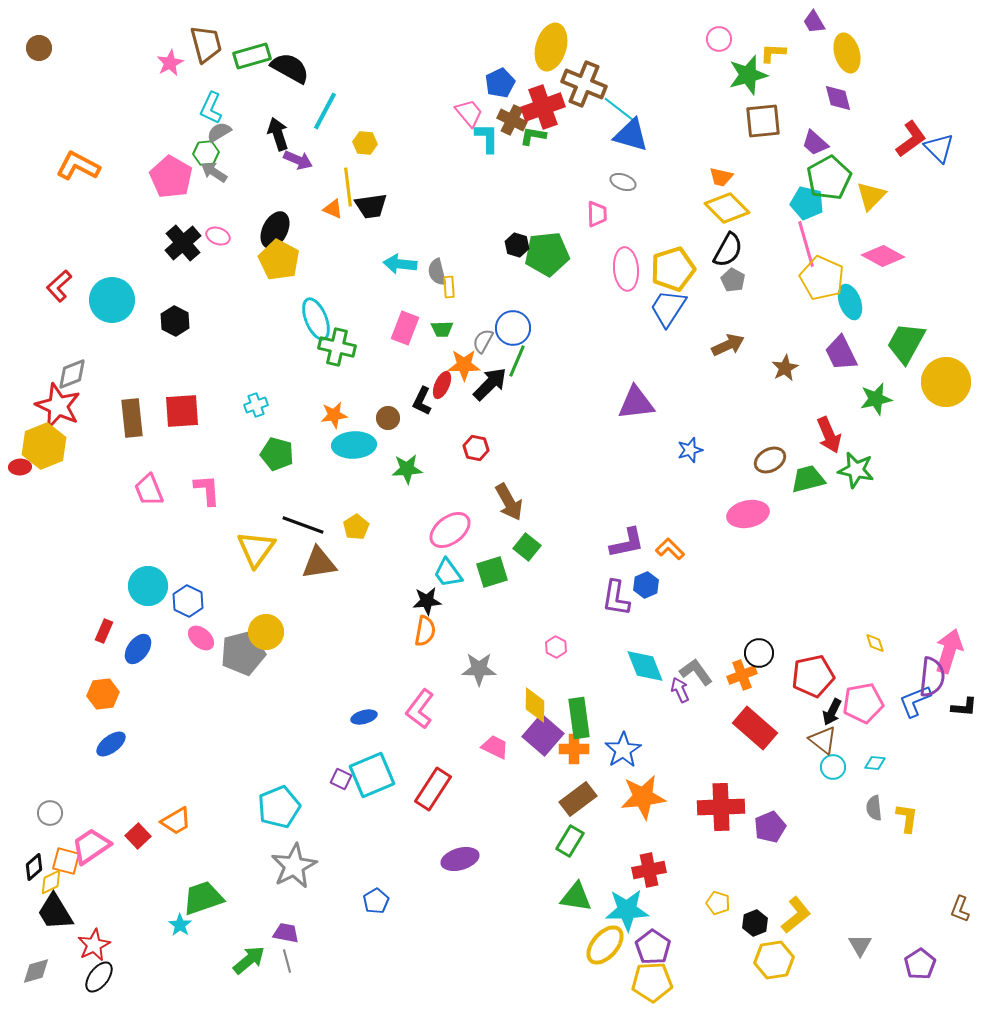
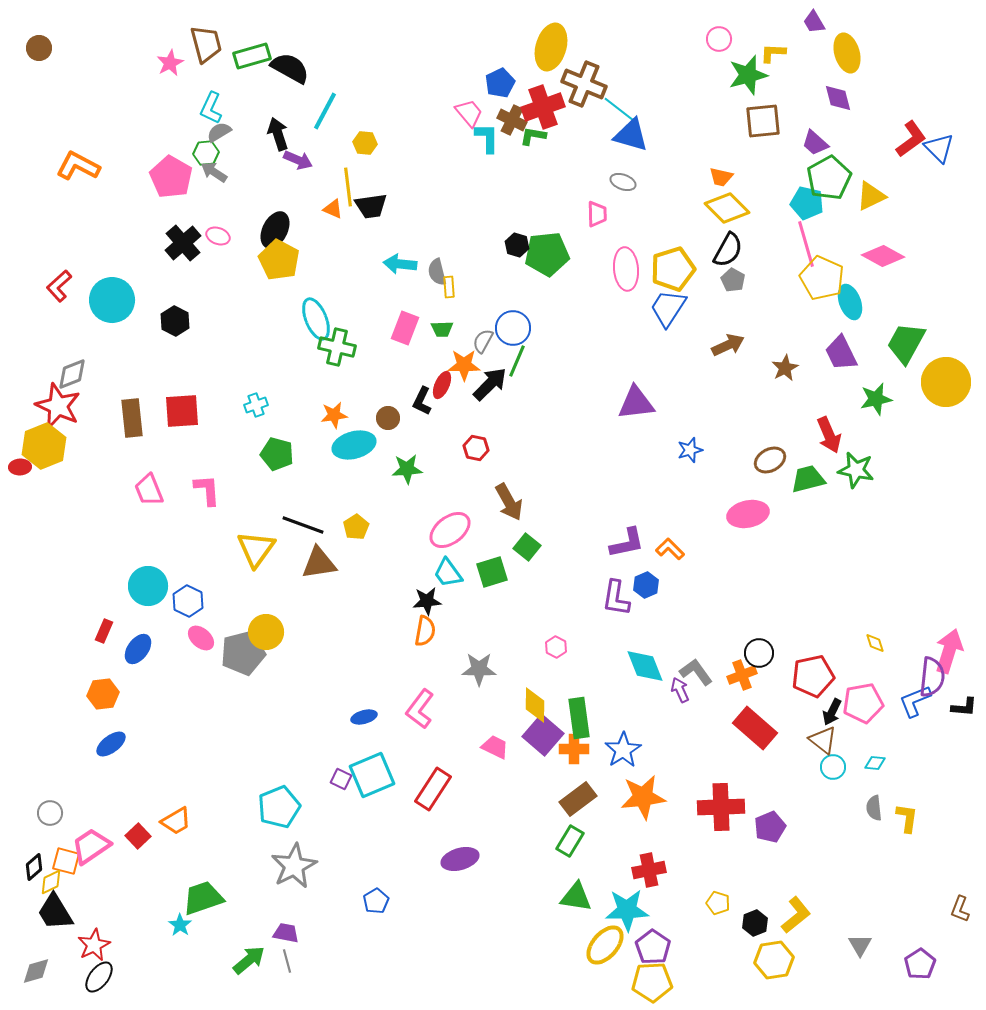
yellow triangle at (871, 196): rotated 20 degrees clockwise
cyan ellipse at (354, 445): rotated 12 degrees counterclockwise
